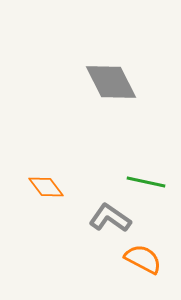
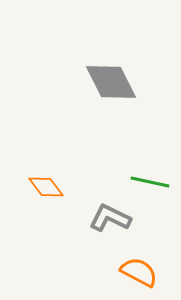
green line: moved 4 px right
gray L-shape: rotated 9 degrees counterclockwise
orange semicircle: moved 4 px left, 13 px down
